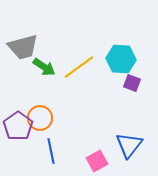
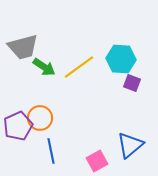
purple pentagon: rotated 12 degrees clockwise
blue triangle: moved 1 px right; rotated 12 degrees clockwise
